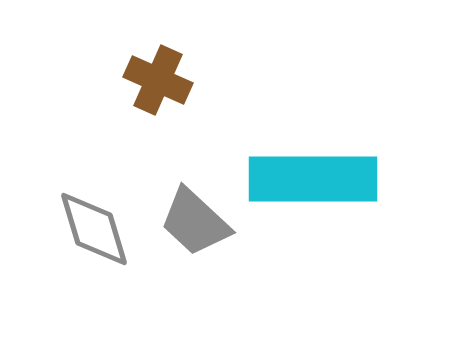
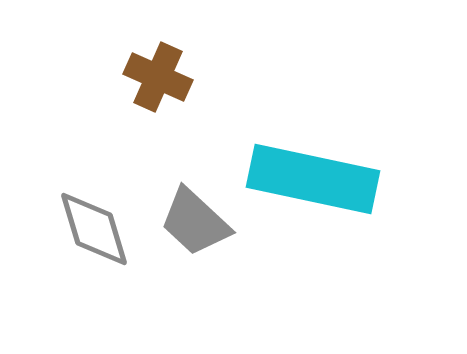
brown cross: moved 3 px up
cyan rectangle: rotated 12 degrees clockwise
